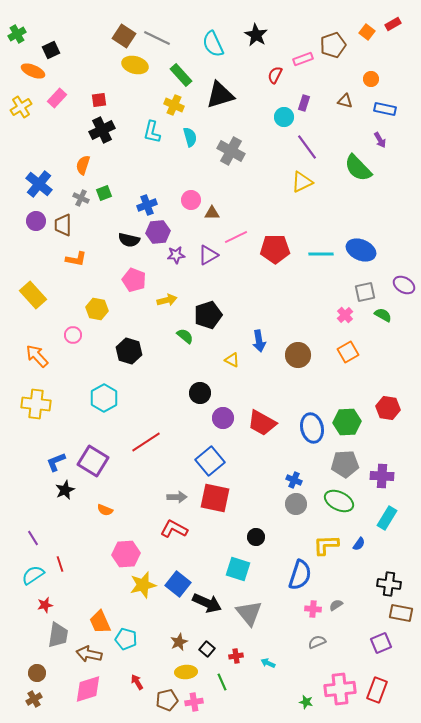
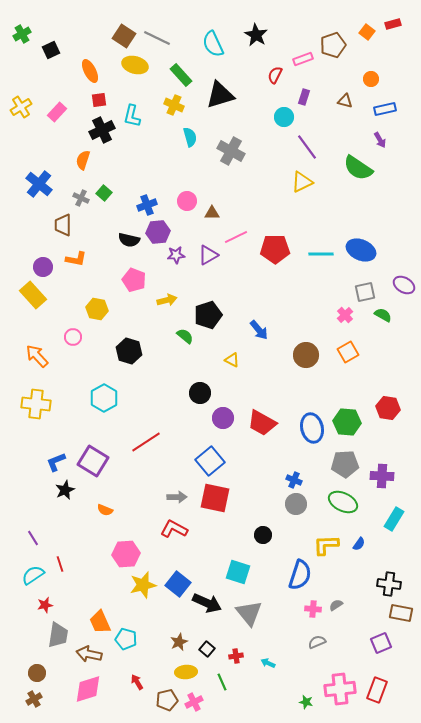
red rectangle at (393, 24): rotated 14 degrees clockwise
green cross at (17, 34): moved 5 px right
orange ellipse at (33, 71): moved 57 px right; rotated 40 degrees clockwise
pink rectangle at (57, 98): moved 14 px down
purple rectangle at (304, 103): moved 6 px up
blue rectangle at (385, 109): rotated 25 degrees counterclockwise
cyan L-shape at (152, 132): moved 20 px left, 16 px up
orange semicircle at (83, 165): moved 5 px up
green semicircle at (358, 168): rotated 12 degrees counterclockwise
green square at (104, 193): rotated 28 degrees counterclockwise
pink circle at (191, 200): moved 4 px left, 1 px down
purple circle at (36, 221): moved 7 px right, 46 px down
pink circle at (73, 335): moved 2 px down
blue arrow at (259, 341): moved 11 px up; rotated 30 degrees counterclockwise
brown circle at (298, 355): moved 8 px right
green hexagon at (347, 422): rotated 8 degrees clockwise
green ellipse at (339, 501): moved 4 px right, 1 px down
cyan rectangle at (387, 518): moved 7 px right, 1 px down
black circle at (256, 537): moved 7 px right, 2 px up
cyan square at (238, 569): moved 3 px down
pink cross at (194, 702): rotated 18 degrees counterclockwise
